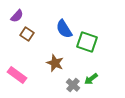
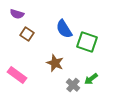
purple semicircle: moved 2 px up; rotated 64 degrees clockwise
